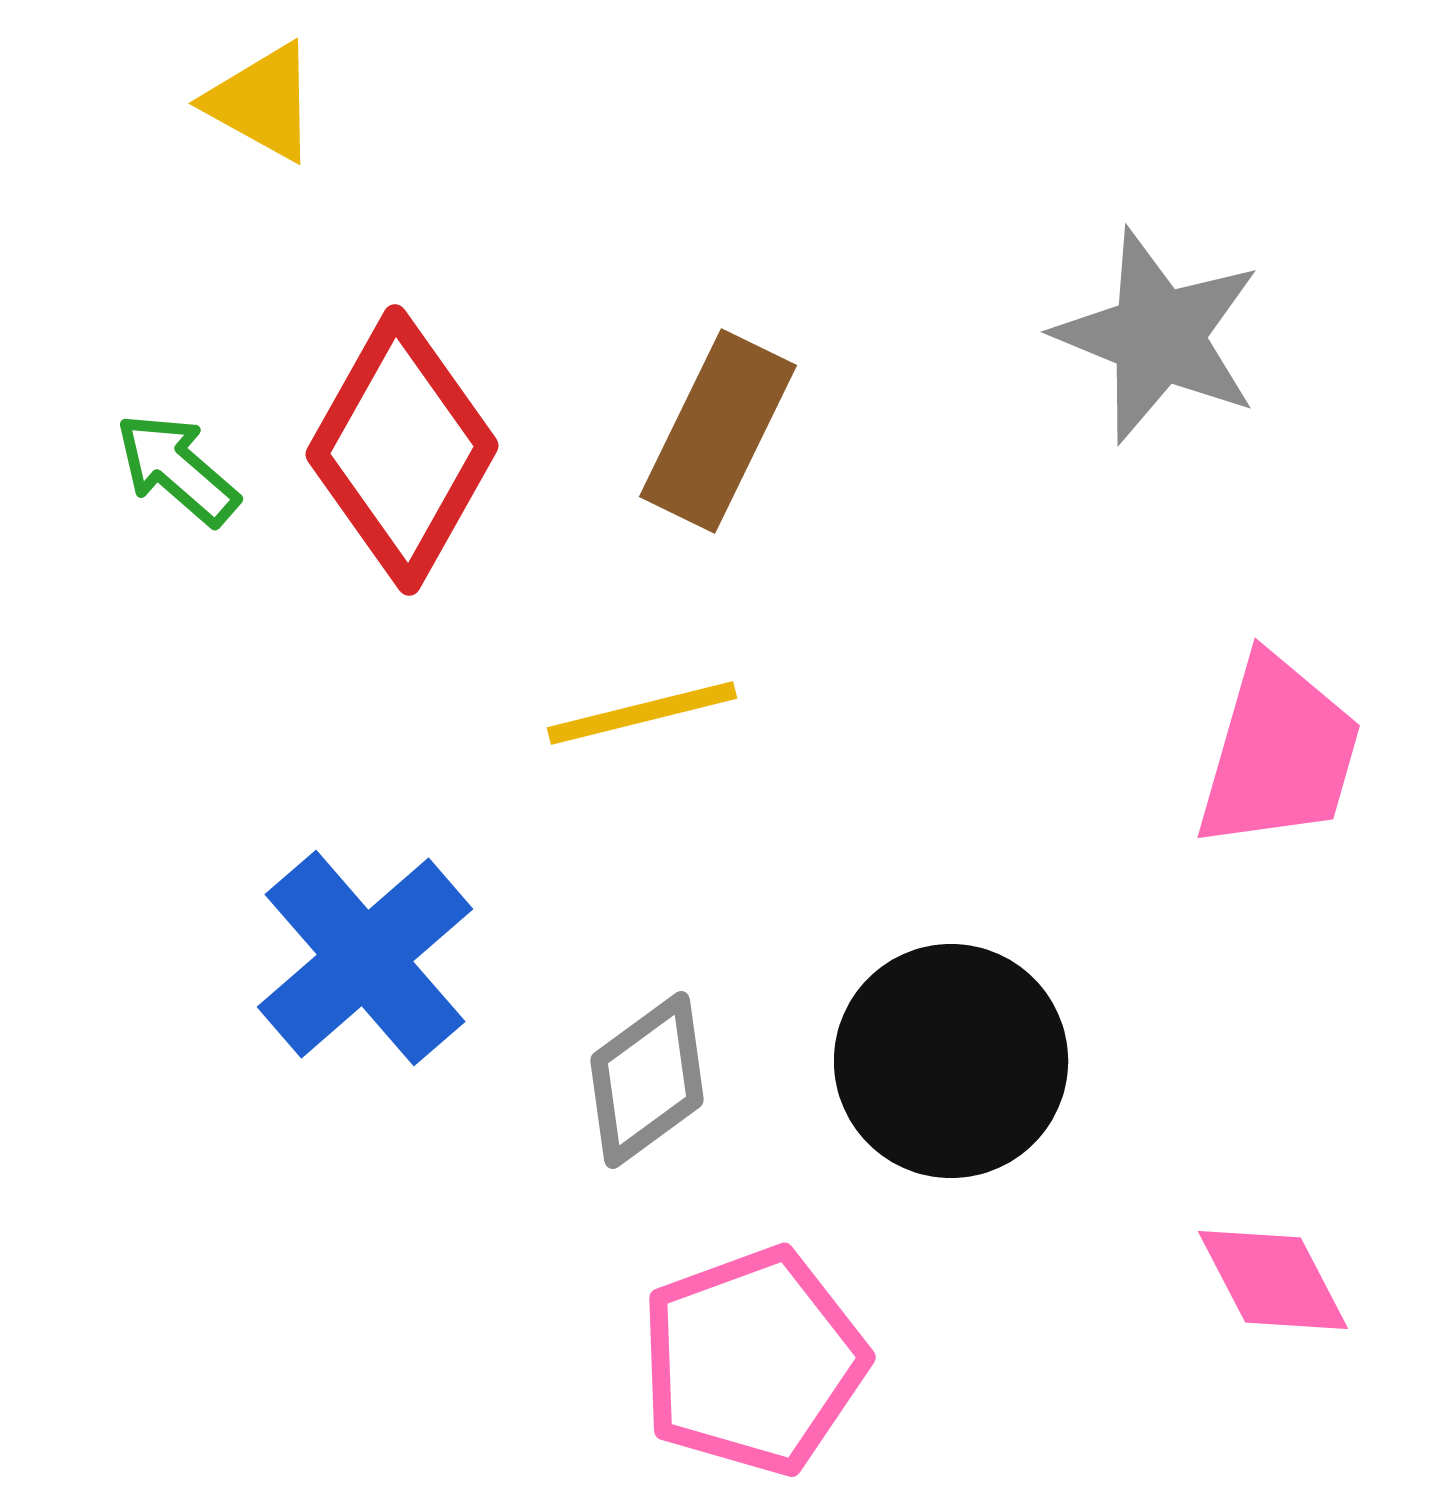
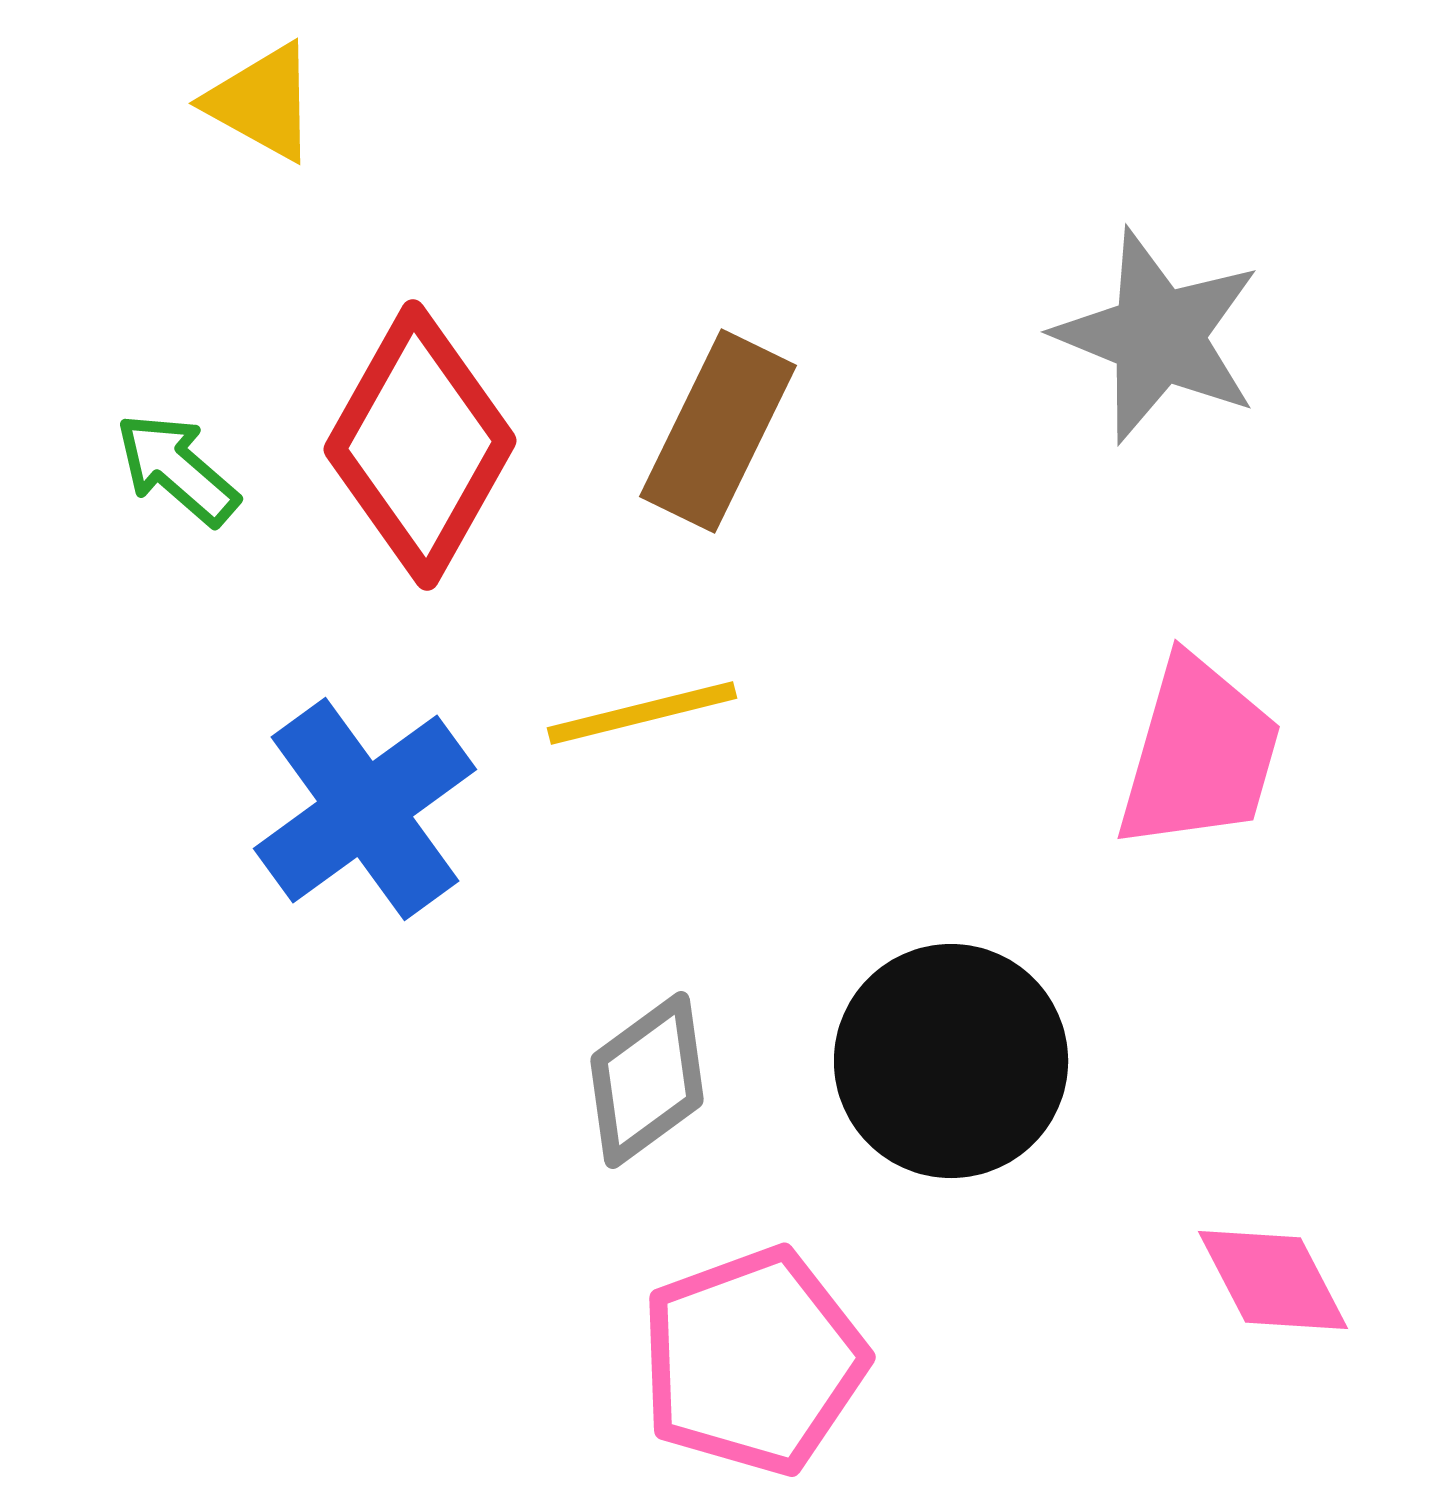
red diamond: moved 18 px right, 5 px up
pink trapezoid: moved 80 px left, 1 px down
blue cross: moved 149 px up; rotated 5 degrees clockwise
